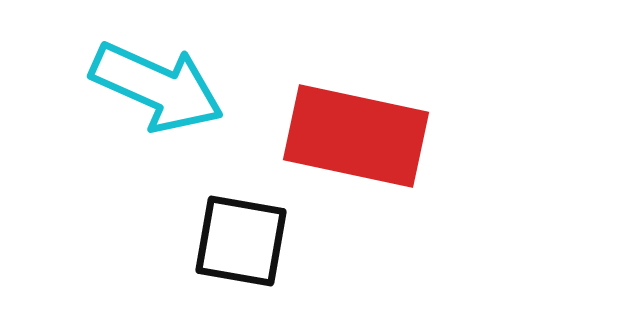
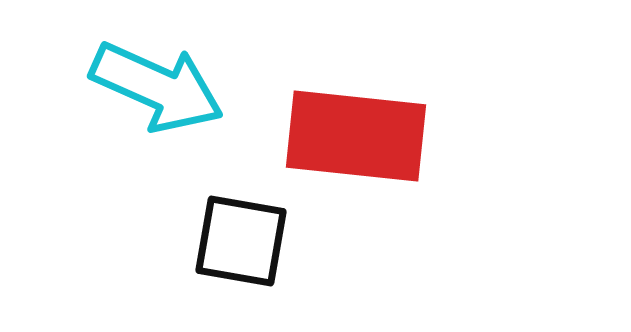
red rectangle: rotated 6 degrees counterclockwise
